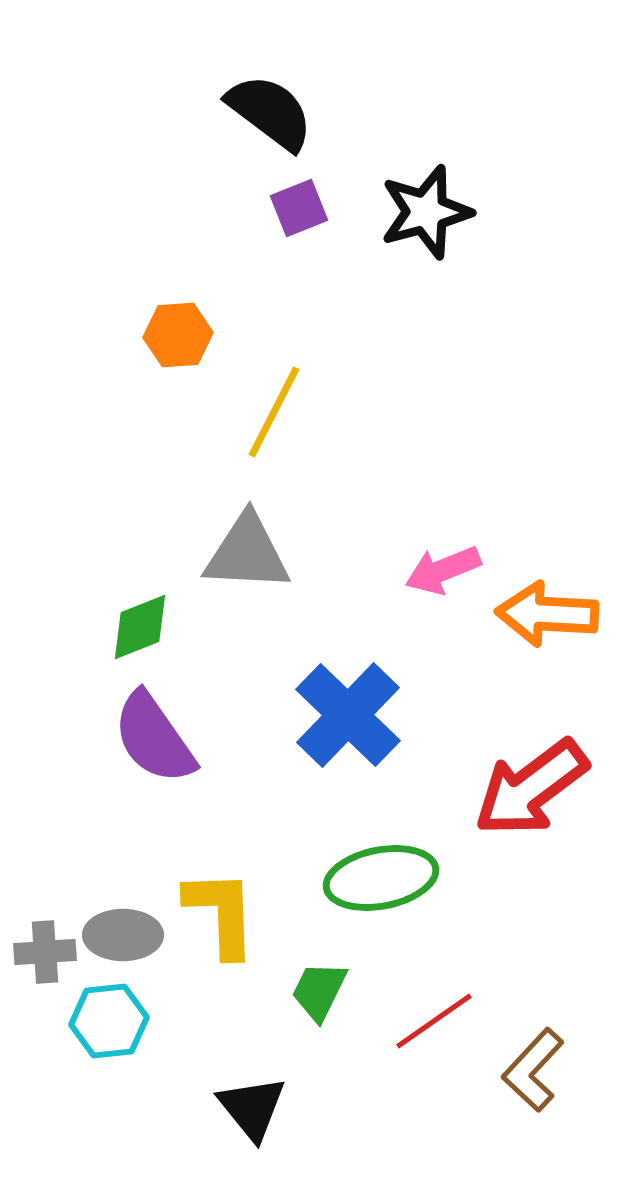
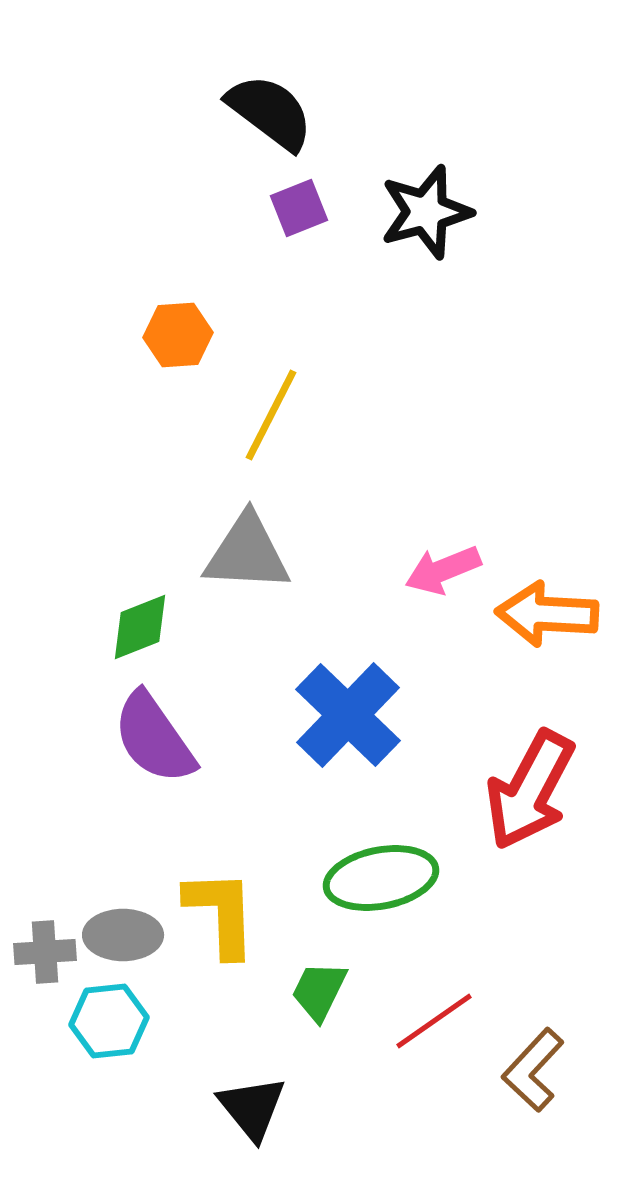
yellow line: moved 3 px left, 3 px down
red arrow: moved 1 px left, 2 px down; rotated 25 degrees counterclockwise
